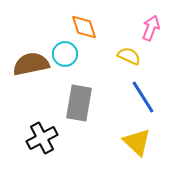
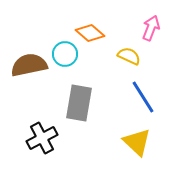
orange diamond: moved 6 px right, 6 px down; rotated 32 degrees counterclockwise
brown semicircle: moved 2 px left, 1 px down
